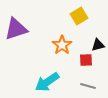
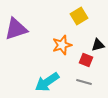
orange star: rotated 18 degrees clockwise
red square: rotated 24 degrees clockwise
gray line: moved 4 px left, 4 px up
